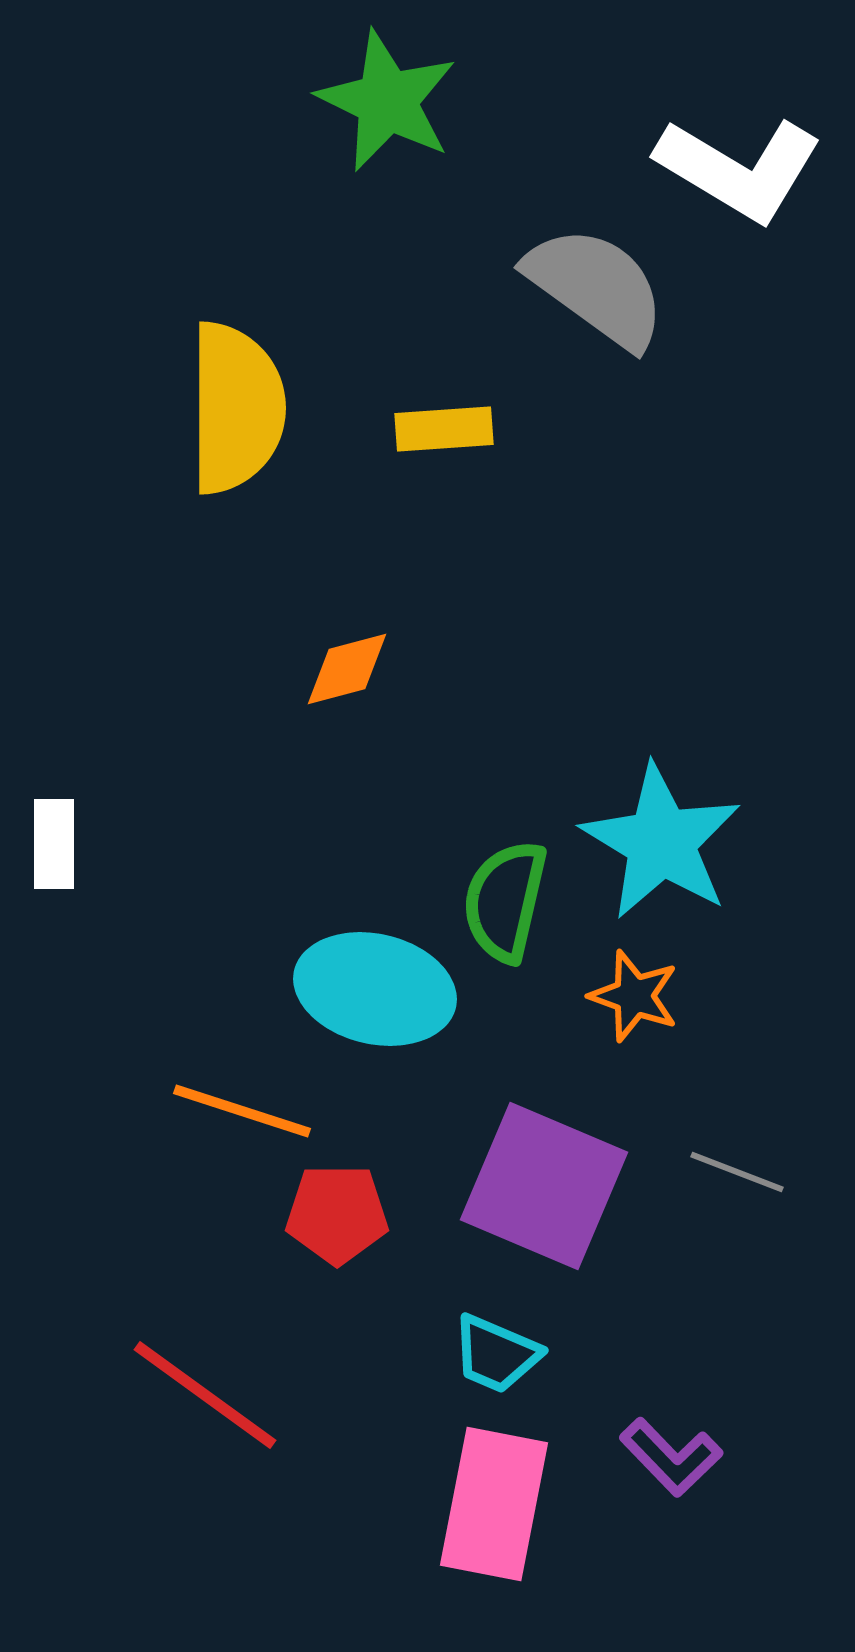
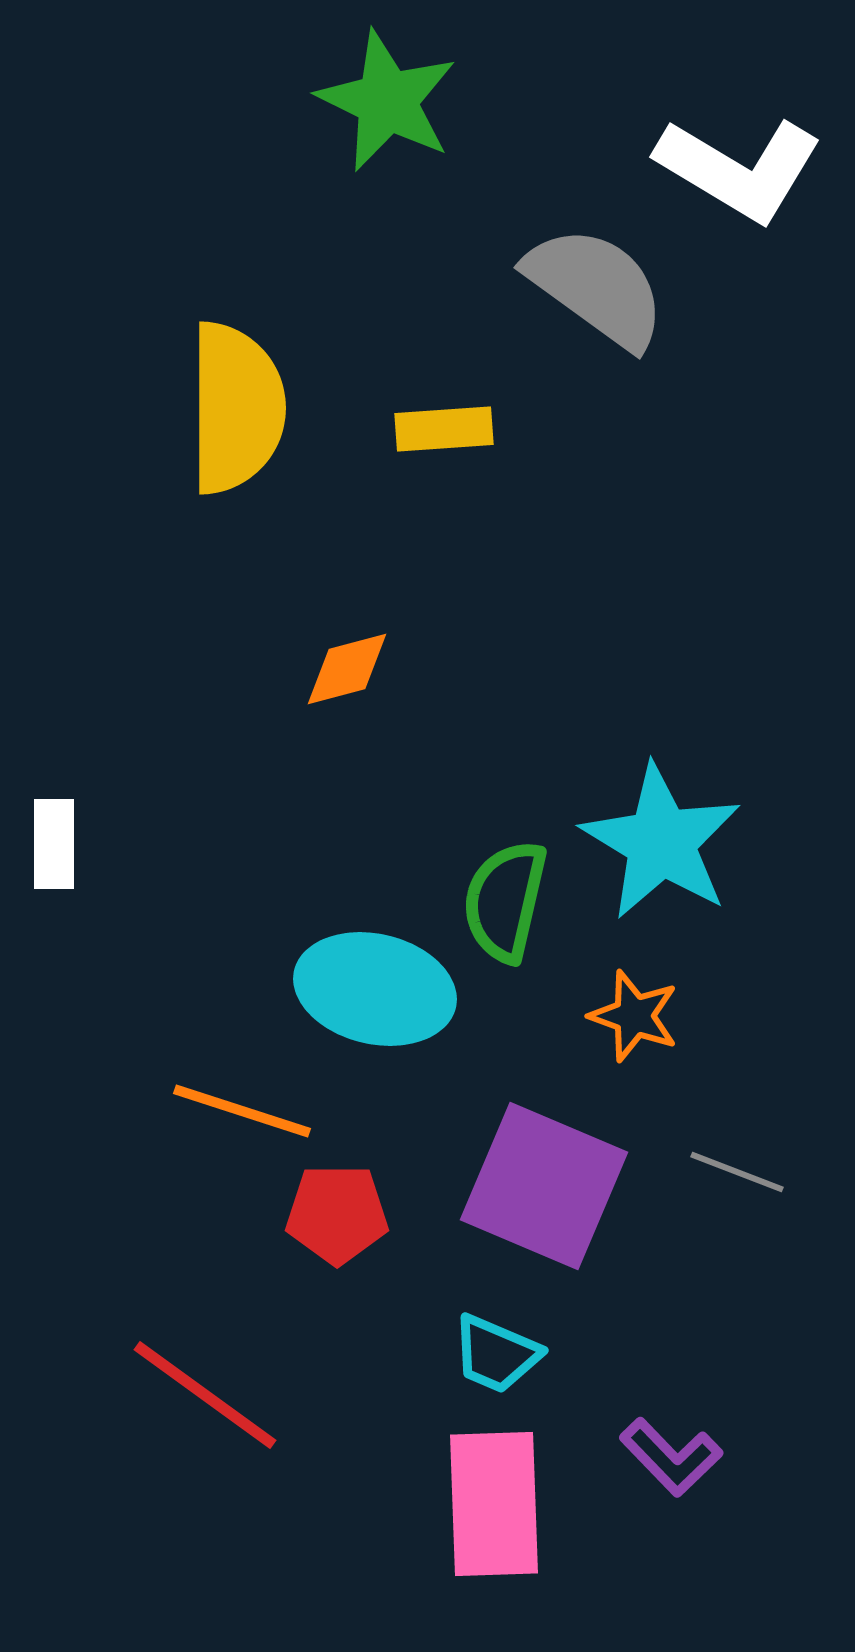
orange star: moved 20 px down
pink rectangle: rotated 13 degrees counterclockwise
